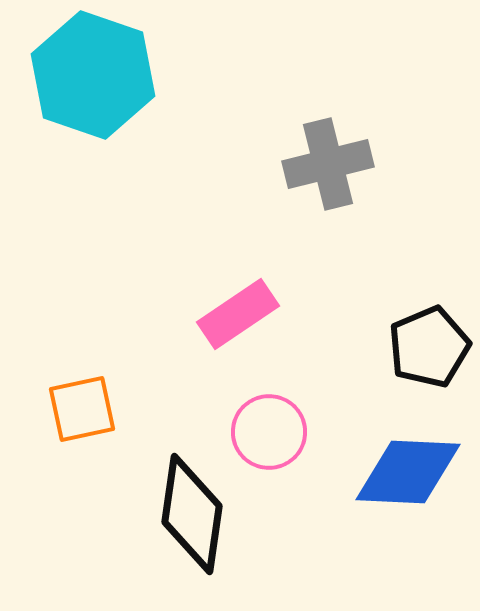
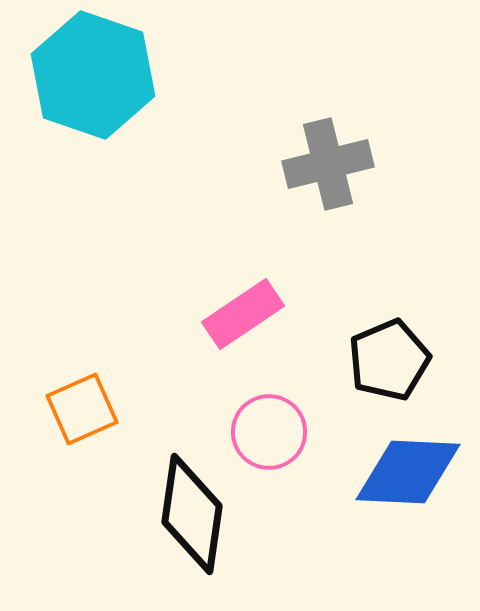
pink rectangle: moved 5 px right
black pentagon: moved 40 px left, 13 px down
orange square: rotated 12 degrees counterclockwise
